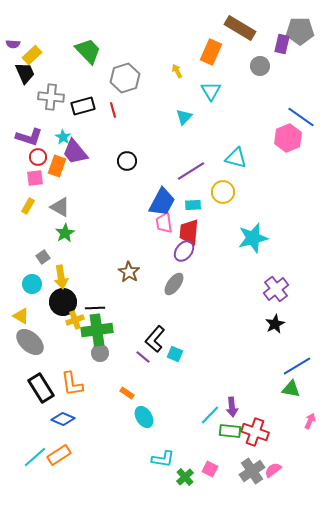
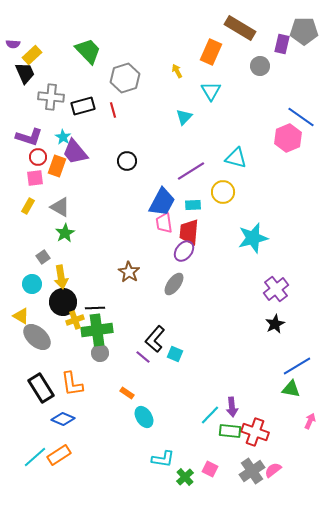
gray pentagon at (300, 31): moved 4 px right
gray ellipse at (30, 342): moved 7 px right, 5 px up
